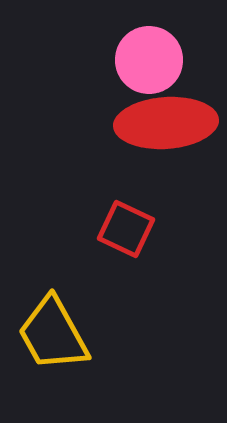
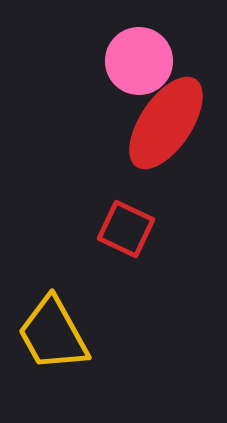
pink circle: moved 10 px left, 1 px down
red ellipse: rotated 52 degrees counterclockwise
